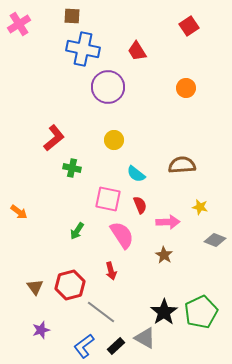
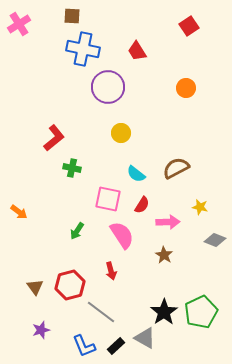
yellow circle: moved 7 px right, 7 px up
brown semicircle: moved 6 px left, 3 px down; rotated 24 degrees counterclockwise
red semicircle: moved 2 px right; rotated 54 degrees clockwise
blue L-shape: rotated 75 degrees counterclockwise
